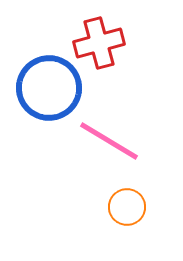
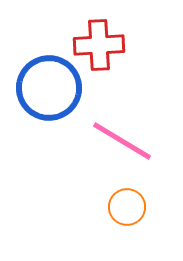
red cross: moved 2 px down; rotated 12 degrees clockwise
pink line: moved 13 px right
